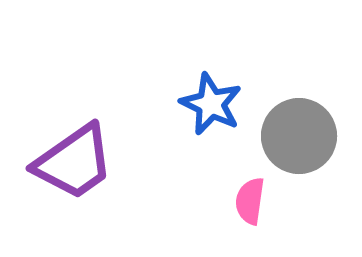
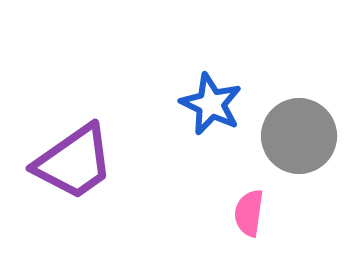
pink semicircle: moved 1 px left, 12 px down
